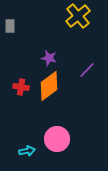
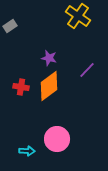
yellow cross: rotated 15 degrees counterclockwise
gray rectangle: rotated 56 degrees clockwise
cyan arrow: rotated 14 degrees clockwise
